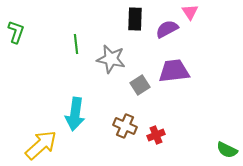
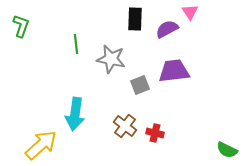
green L-shape: moved 5 px right, 6 px up
gray square: rotated 12 degrees clockwise
brown cross: rotated 15 degrees clockwise
red cross: moved 1 px left, 2 px up; rotated 36 degrees clockwise
